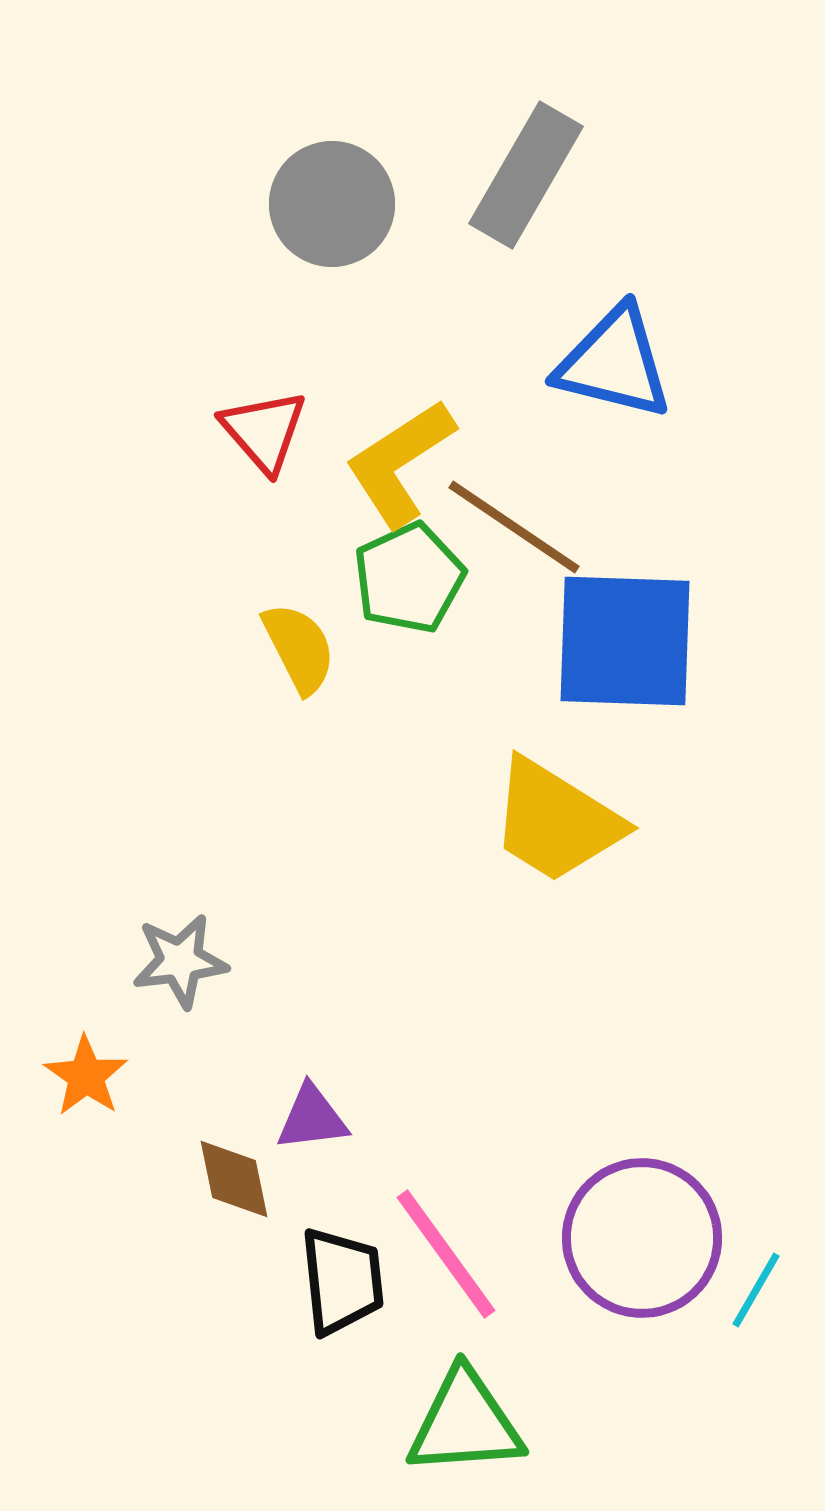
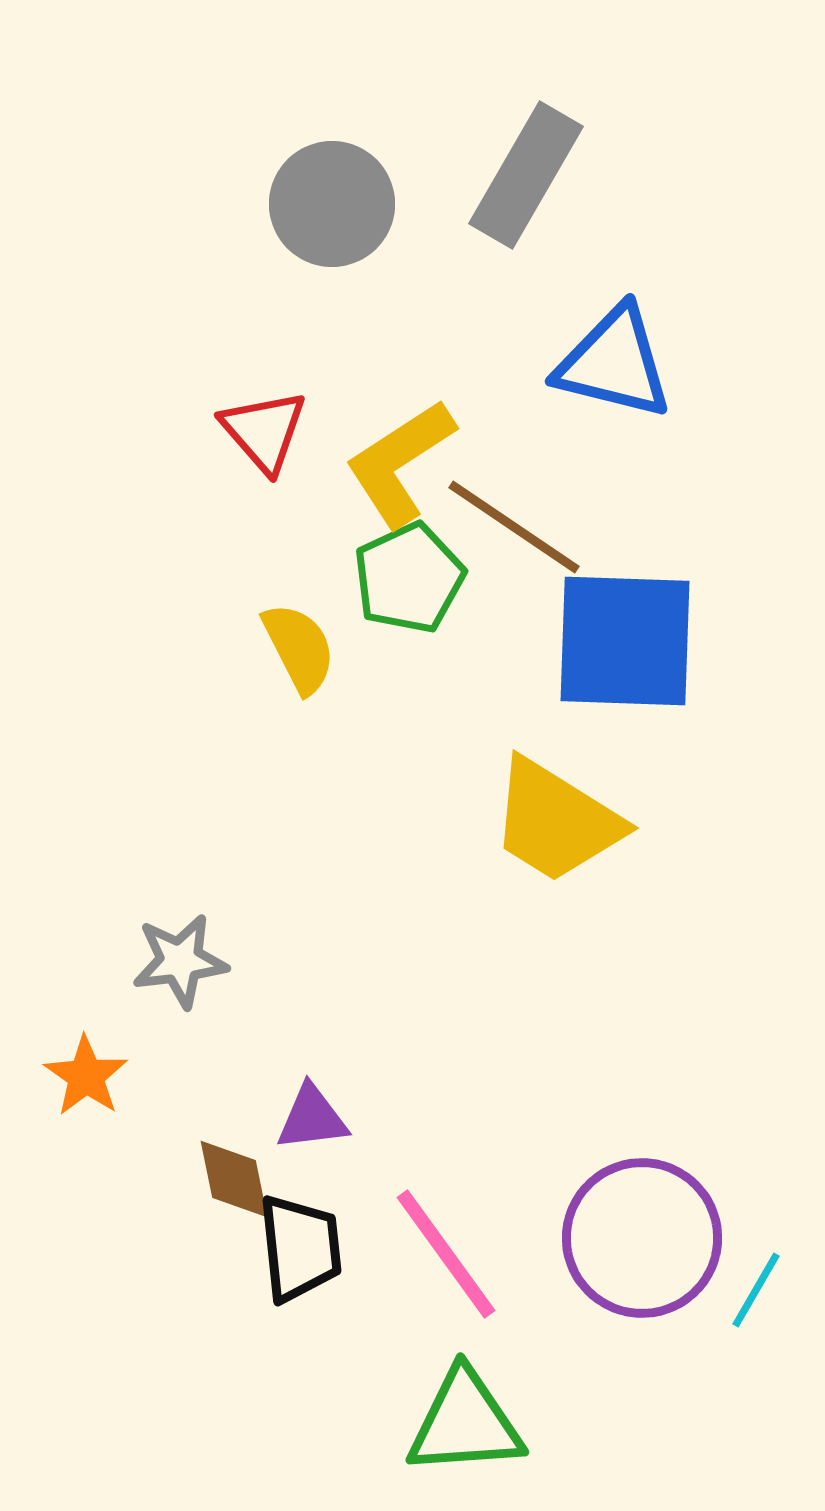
black trapezoid: moved 42 px left, 33 px up
